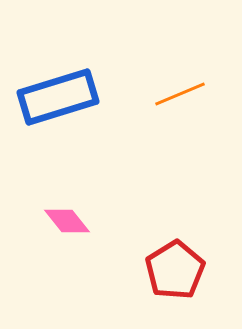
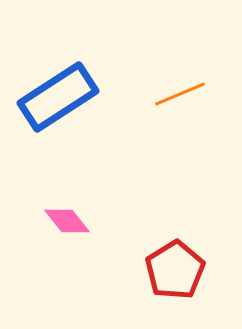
blue rectangle: rotated 16 degrees counterclockwise
